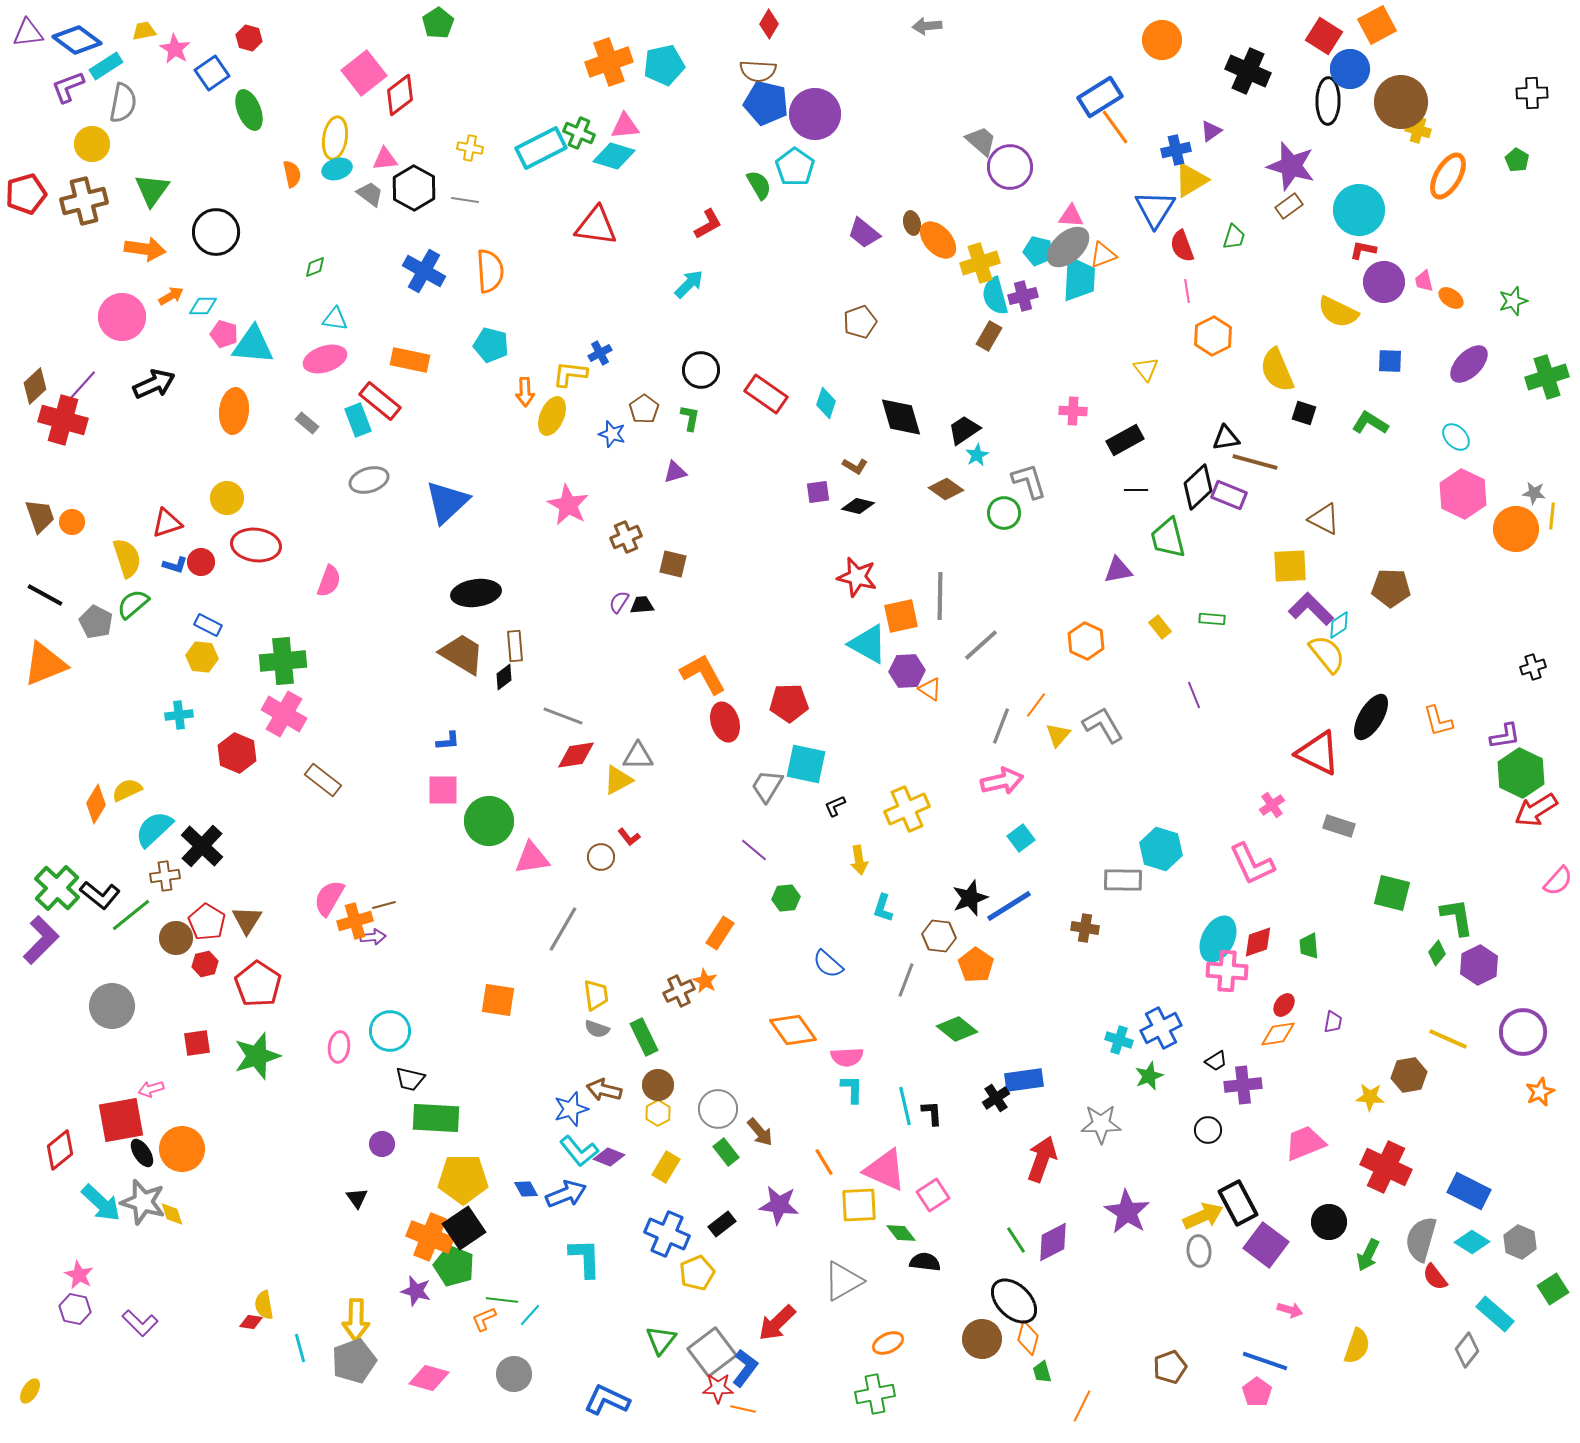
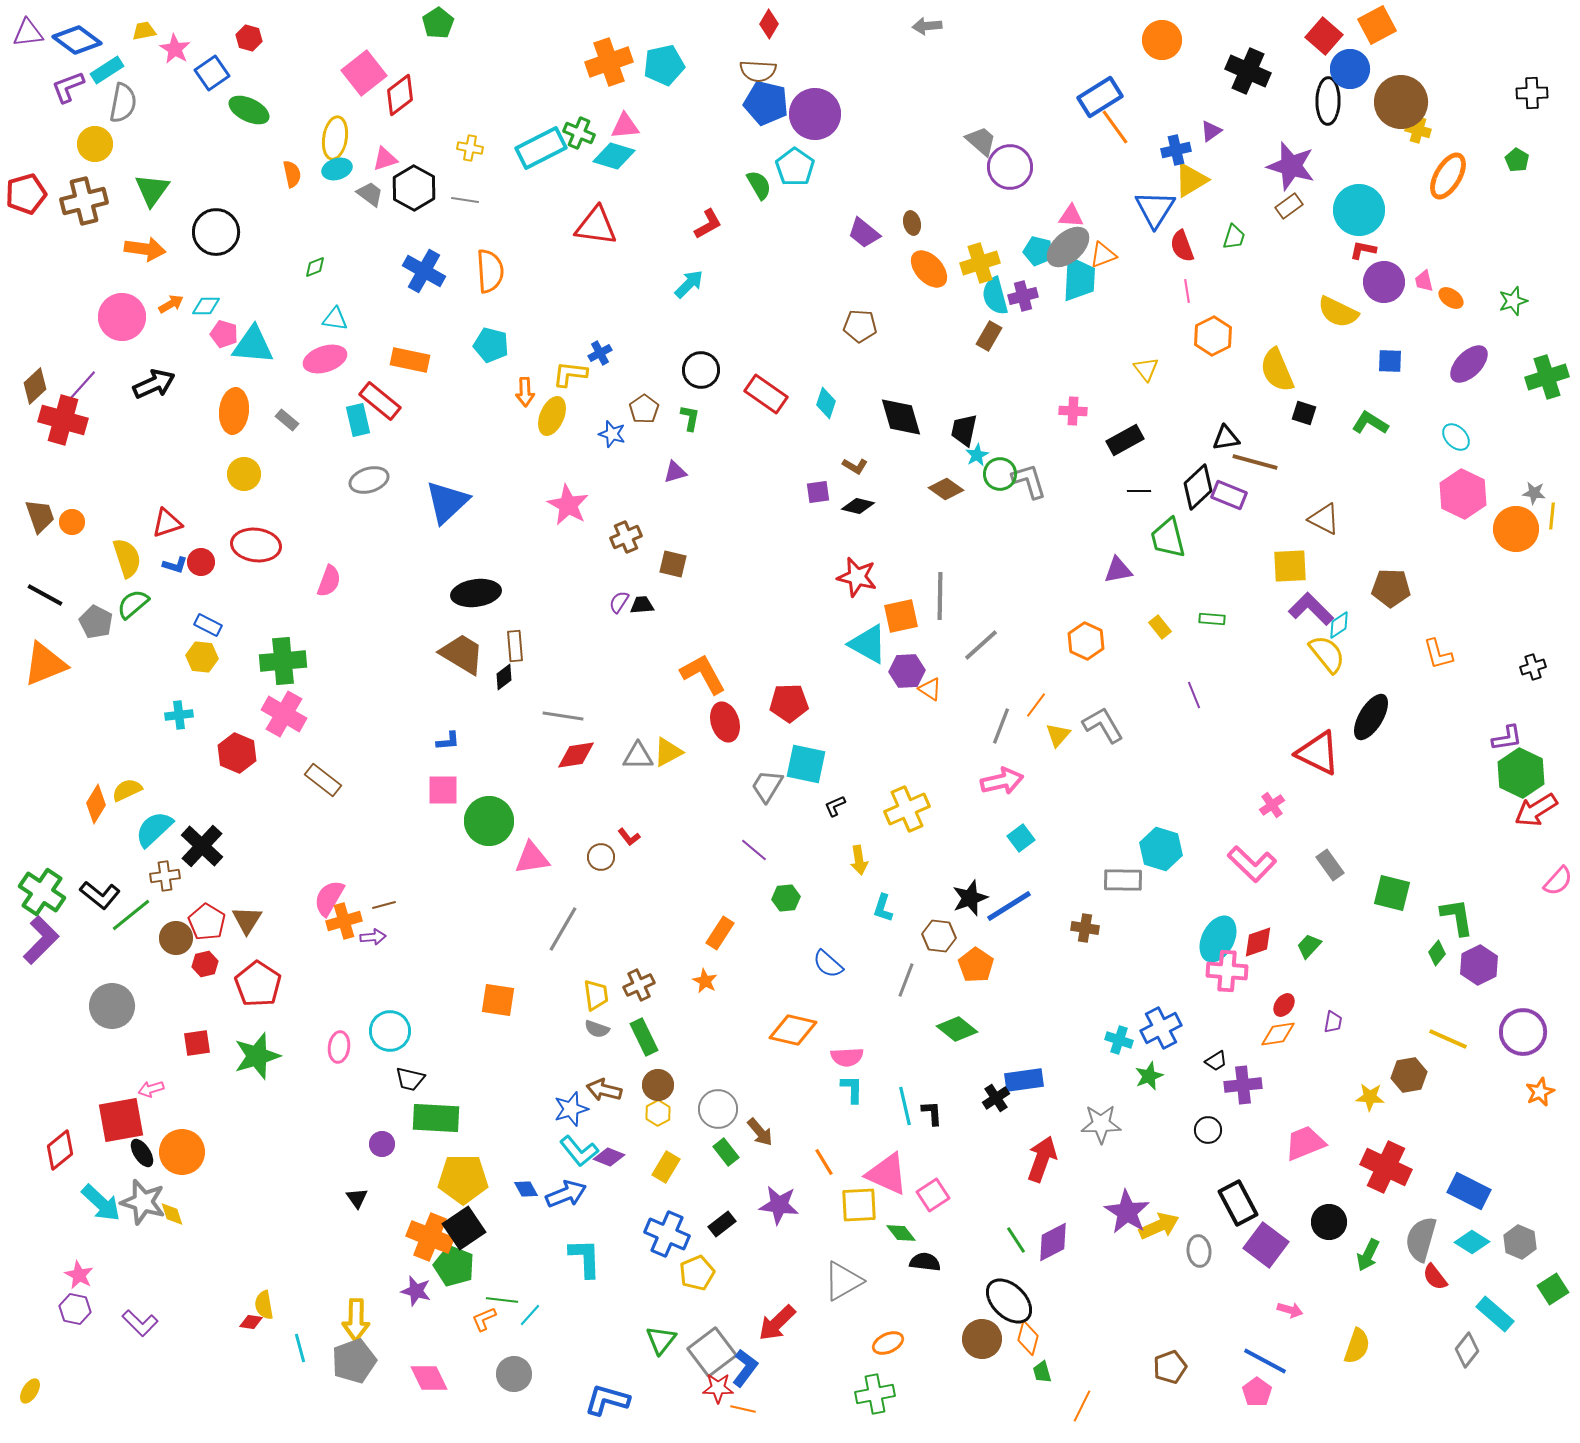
red square at (1324, 36): rotated 9 degrees clockwise
cyan rectangle at (106, 66): moved 1 px right, 4 px down
green ellipse at (249, 110): rotated 42 degrees counterclockwise
yellow circle at (92, 144): moved 3 px right
pink triangle at (385, 159): rotated 12 degrees counterclockwise
orange ellipse at (938, 240): moved 9 px left, 29 px down
orange arrow at (171, 296): moved 8 px down
cyan diamond at (203, 306): moved 3 px right
brown pentagon at (860, 322): moved 4 px down; rotated 24 degrees clockwise
cyan rectangle at (358, 420): rotated 8 degrees clockwise
gray rectangle at (307, 423): moved 20 px left, 3 px up
black trapezoid at (964, 430): rotated 44 degrees counterclockwise
black line at (1136, 490): moved 3 px right, 1 px down
yellow circle at (227, 498): moved 17 px right, 24 px up
green circle at (1004, 513): moved 4 px left, 39 px up
gray line at (563, 716): rotated 12 degrees counterclockwise
orange L-shape at (1438, 721): moved 67 px up
purple L-shape at (1505, 736): moved 2 px right, 2 px down
yellow triangle at (618, 780): moved 50 px right, 28 px up
gray rectangle at (1339, 826): moved 9 px left, 39 px down; rotated 36 degrees clockwise
pink L-shape at (1252, 864): rotated 21 degrees counterclockwise
green cross at (57, 888): moved 15 px left, 4 px down; rotated 9 degrees counterclockwise
orange cross at (355, 921): moved 11 px left
green trapezoid at (1309, 946): rotated 48 degrees clockwise
brown cross at (679, 991): moved 40 px left, 6 px up
orange diamond at (793, 1030): rotated 42 degrees counterclockwise
orange circle at (182, 1149): moved 3 px down
pink triangle at (885, 1170): moved 2 px right, 4 px down
yellow arrow at (1203, 1216): moved 44 px left, 10 px down
black ellipse at (1014, 1301): moved 5 px left
blue line at (1265, 1361): rotated 9 degrees clockwise
pink diamond at (429, 1378): rotated 48 degrees clockwise
blue L-shape at (607, 1400): rotated 9 degrees counterclockwise
